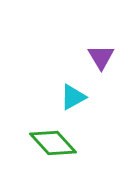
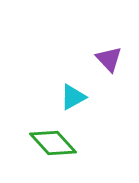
purple triangle: moved 8 px right, 2 px down; rotated 12 degrees counterclockwise
